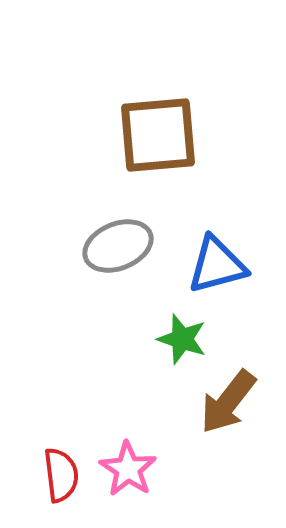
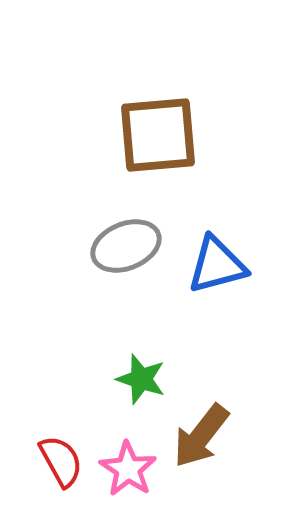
gray ellipse: moved 8 px right
green star: moved 41 px left, 40 px down
brown arrow: moved 27 px left, 34 px down
red semicircle: moved 14 px up; rotated 22 degrees counterclockwise
